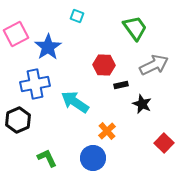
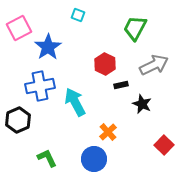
cyan square: moved 1 px right, 1 px up
green trapezoid: rotated 116 degrees counterclockwise
pink square: moved 3 px right, 6 px up
red hexagon: moved 1 px right, 1 px up; rotated 25 degrees clockwise
blue cross: moved 5 px right, 2 px down
cyan arrow: rotated 28 degrees clockwise
orange cross: moved 1 px right, 1 px down
red square: moved 2 px down
blue circle: moved 1 px right, 1 px down
